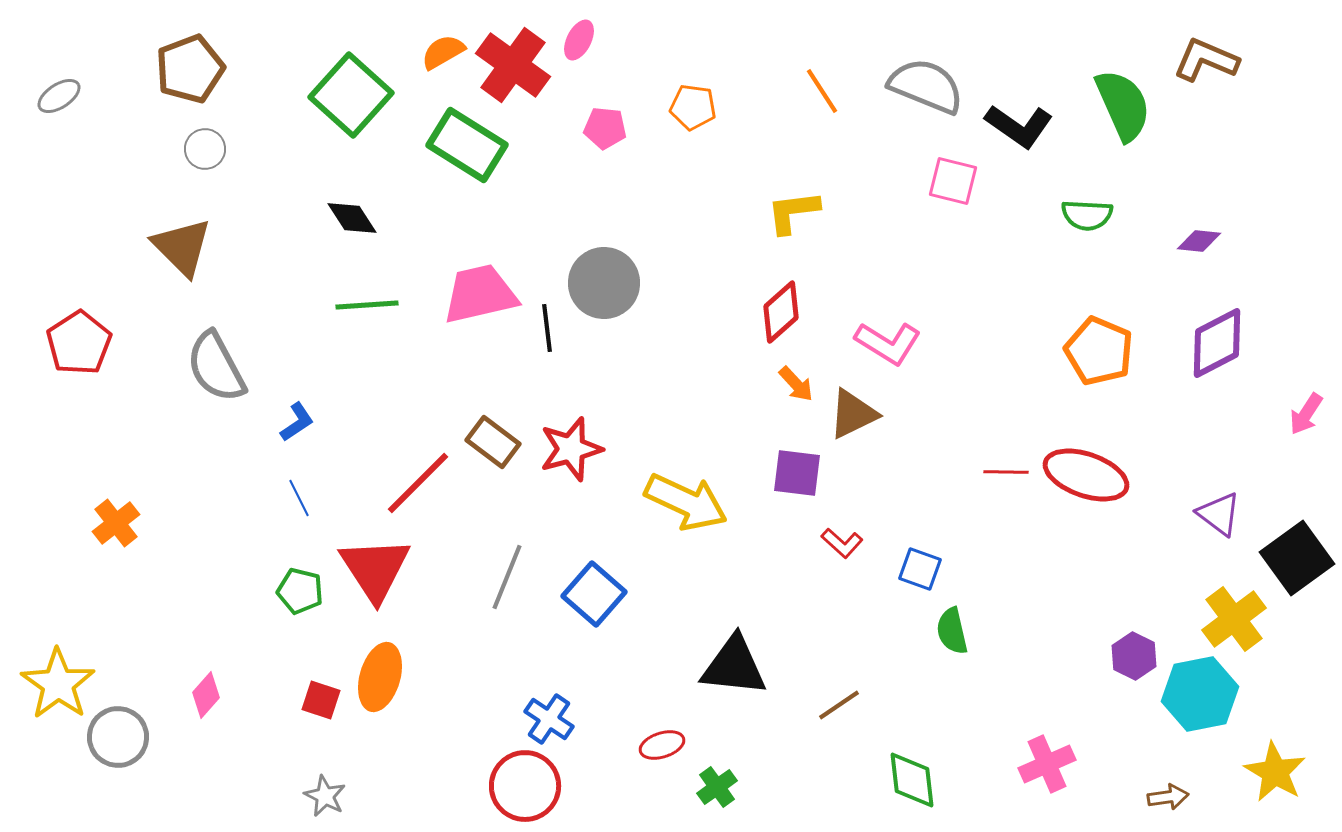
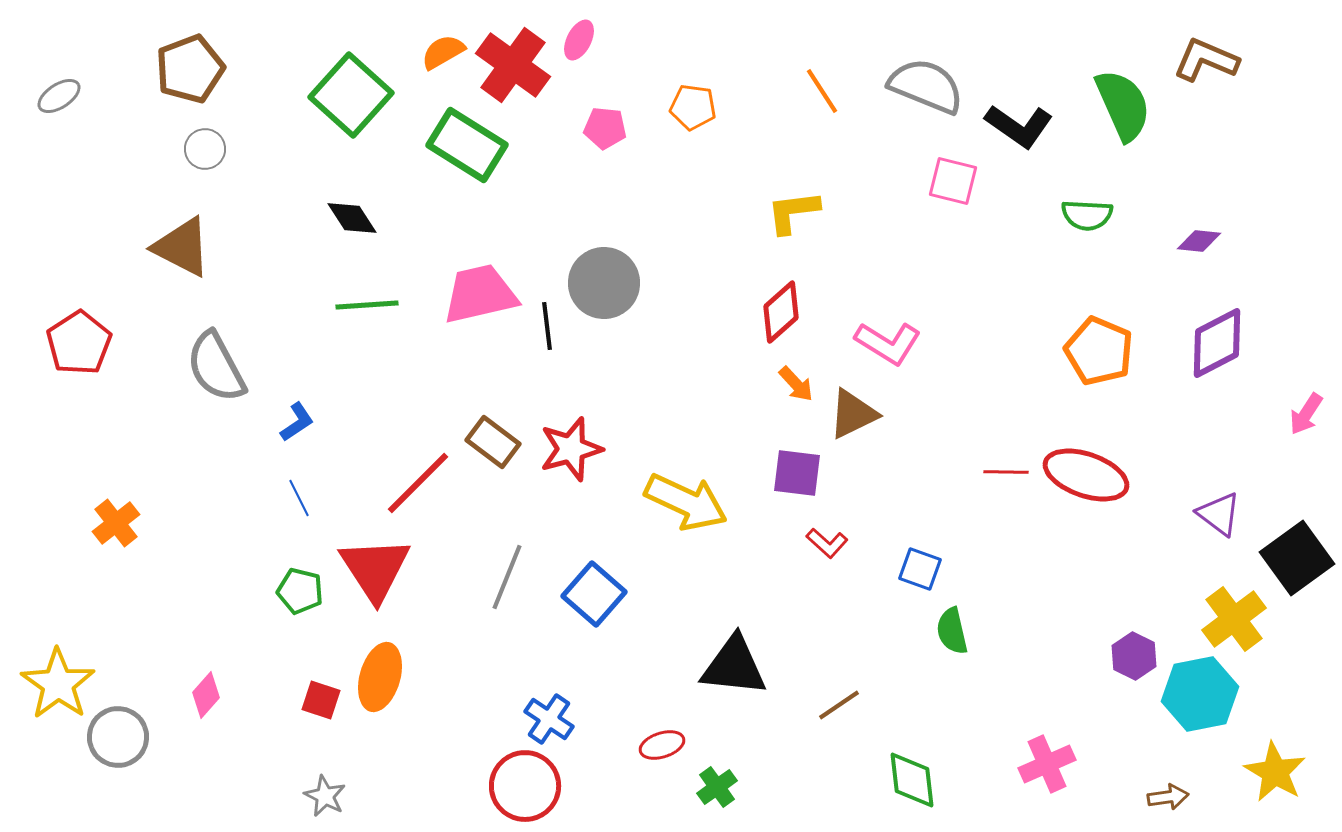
brown triangle at (182, 247): rotated 18 degrees counterclockwise
black line at (547, 328): moved 2 px up
red L-shape at (842, 543): moved 15 px left
